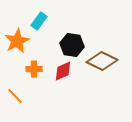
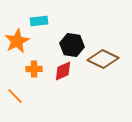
cyan rectangle: rotated 48 degrees clockwise
brown diamond: moved 1 px right, 2 px up
